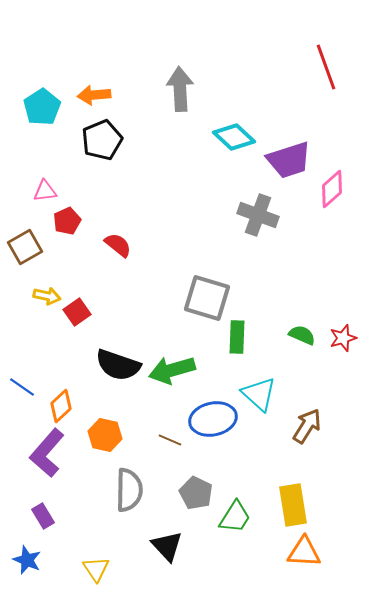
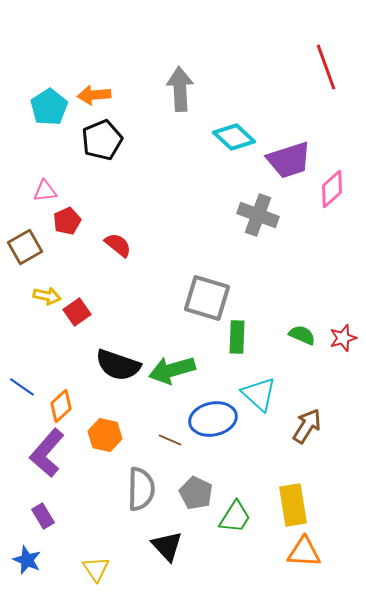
cyan pentagon: moved 7 px right
gray semicircle: moved 12 px right, 1 px up
